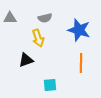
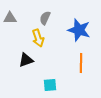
gray semicircle: rotated 128 degrees clockwise
